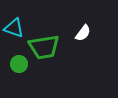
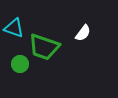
green trapezoid: rotated 28 degrees clockwise
green circle: moved 1 px right
